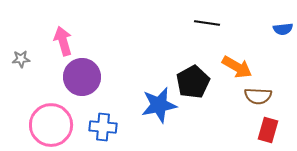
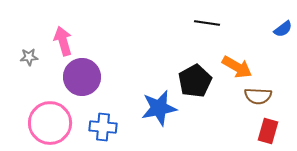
blue semicircle: rotated 30 degrees counterclockwise
gray star: moved 8 px right, 2 px up
black pentagon: moved 2 px right, 1 px up
blue star: moved 3 px down
pink circle: moved 1 px left, 2 px up
red rectangle: moved 1 px down
